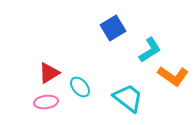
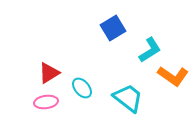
cyan ellipse: moved 2 px right, 1 px down
